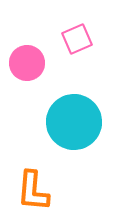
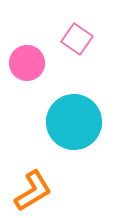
pink square: rotated 32 degrees counterclockwise
orange L-shape: rotated 126 degrees counterclockwise
